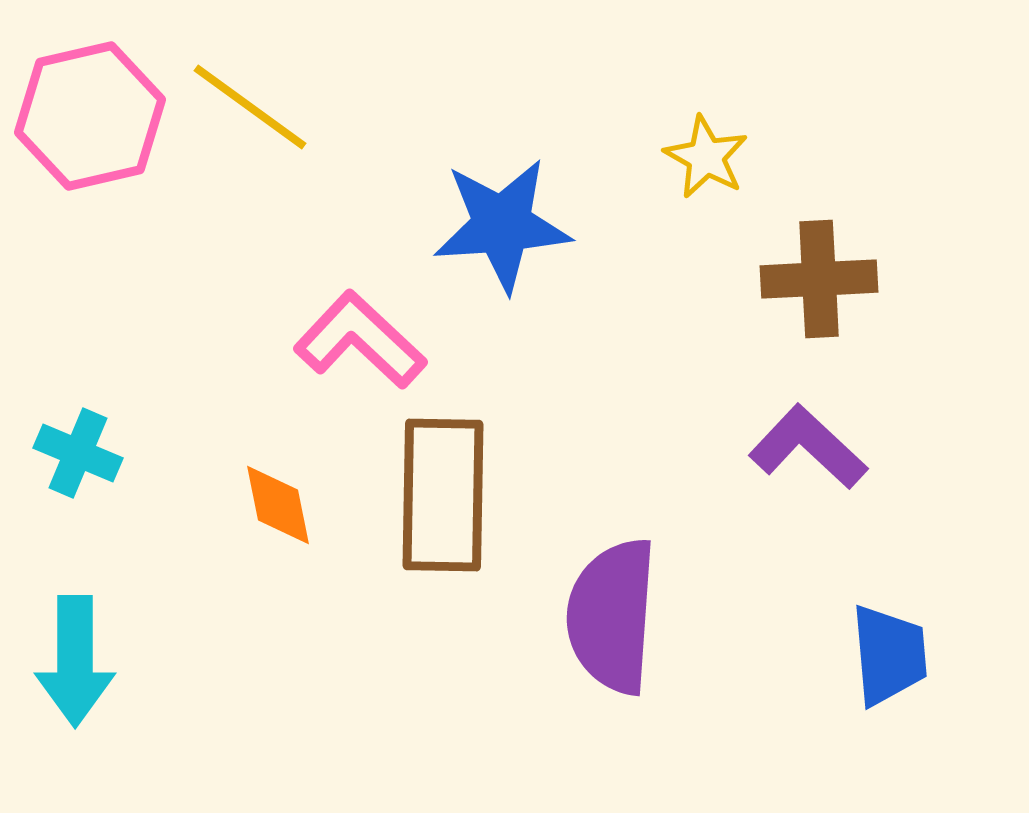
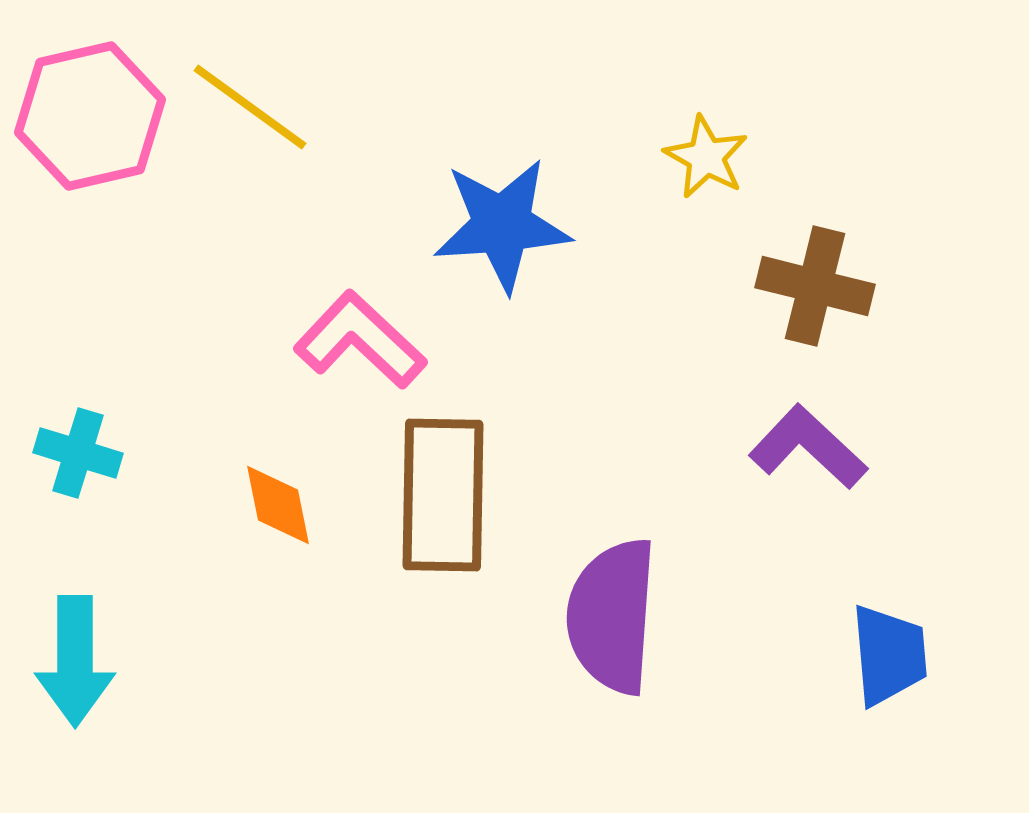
brown cross: moved 4 px left, 7 px down; rotated 17 degrees clockwise
cyan cross: rotated 6 degrees counterclockwise
